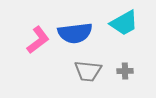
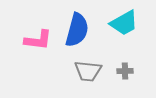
blue semicircle: moved 2 px right, 3 px up; rotated 68 degrees counterclockwise
pink L-shape: rotated 44 degrees clockwise
